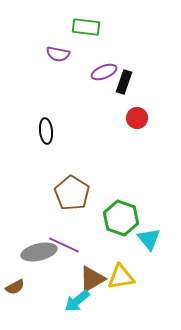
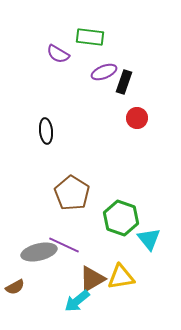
green rectangle: moved 4 px right, 10 px down
purple semicircle: rotated 20 degrees clockwise
